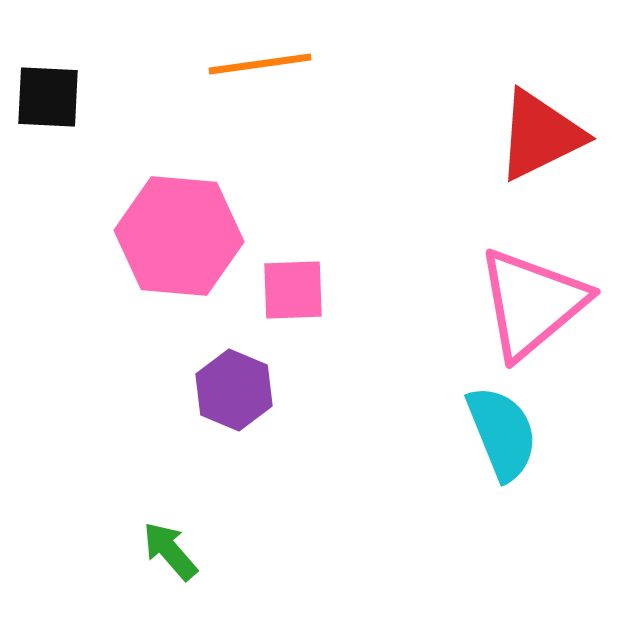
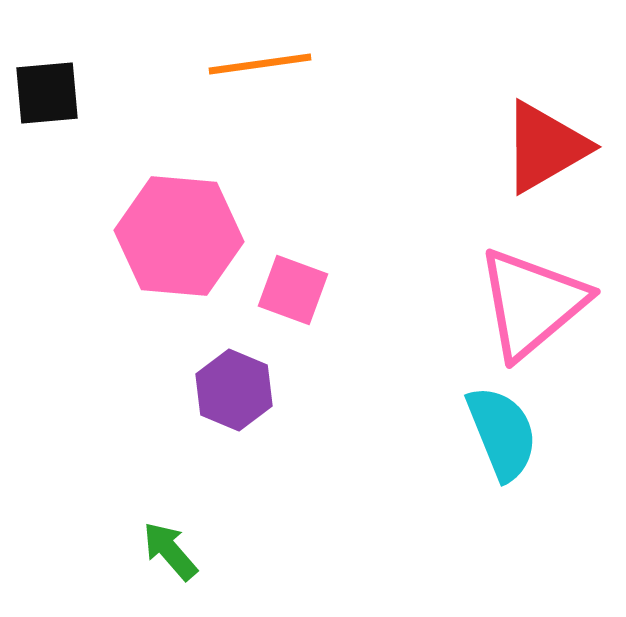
black square: moved 1 px left, 4 px up; rotated 8 degrees counterclockwise
red triangle: moved 5 px right, 12 px down; rotated 4 degrees counterclockwise
pink square: rotated 22 degrees clockwise
